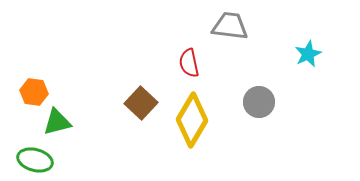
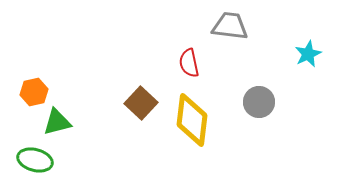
orange hexagon: rotated 20 degrees counterclockwise
yellow diamond: rotated 24 degrees counterclockwise
